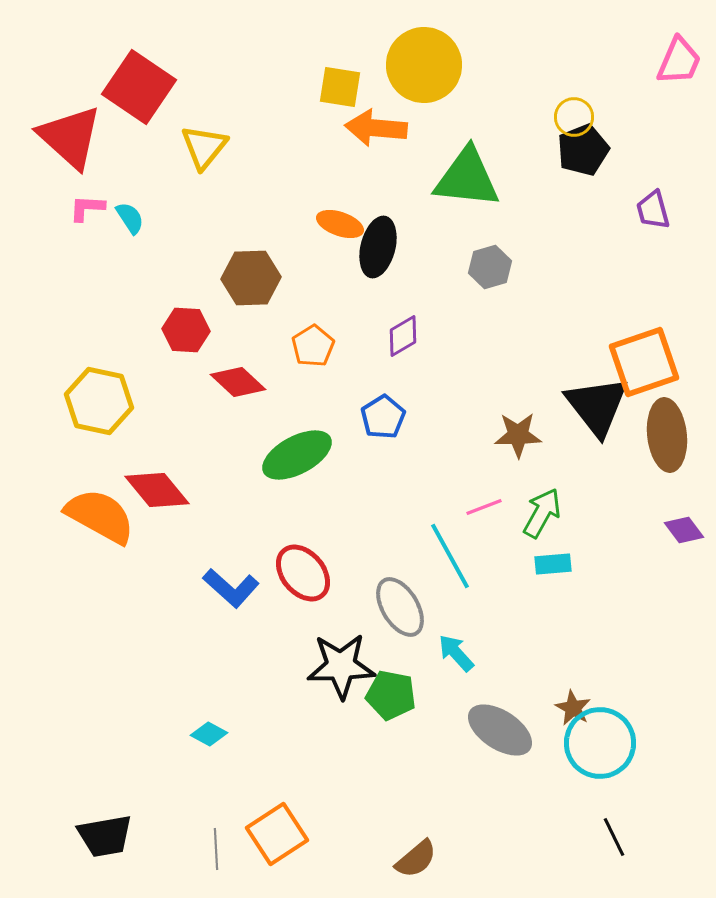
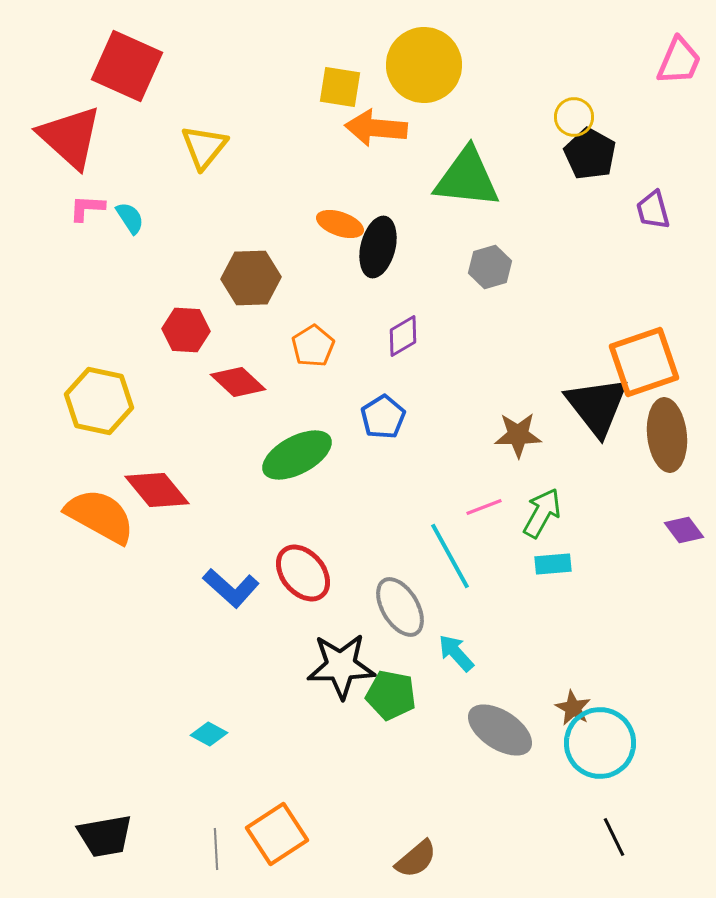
red square at (139, 87): moved 12 px left, 21 px up; rotated 10 degrees counterclockwise
black pentagon at (583, 150): moved 7 px right, 4 px down; rotated 21 degrees counterclockwise
